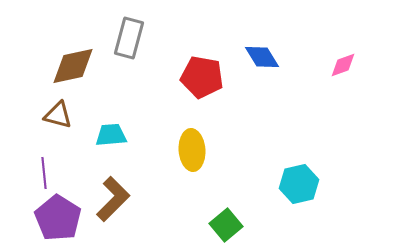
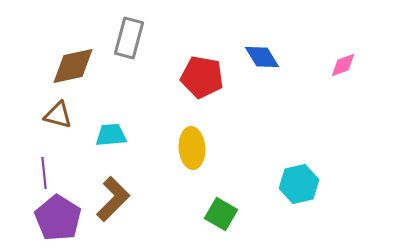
yellow ellipse: moved 2 px up
green square: moved 5 px left, 11 px up; rotated 20 degrees counterclockwise
